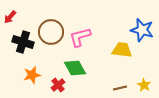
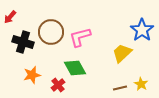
blue star: rotated 20 degrees clockwise
yellow trapezoid: moved 3 px down; rotated 50 degrees counterclockwise
yellow star: moved 3 px left, 1 px up
